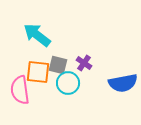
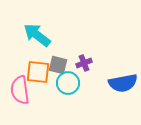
purple cross: rotated 35 degrees clockwise
